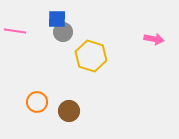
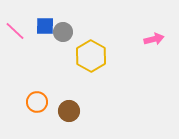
blue square: moved 12 px left, 7 px down
pink line: rotated 35 degrees clockwise
pink arrow: rotated 24 degrees counterclockwise
yellow hexagon: rotated 12 degrees clockwise
